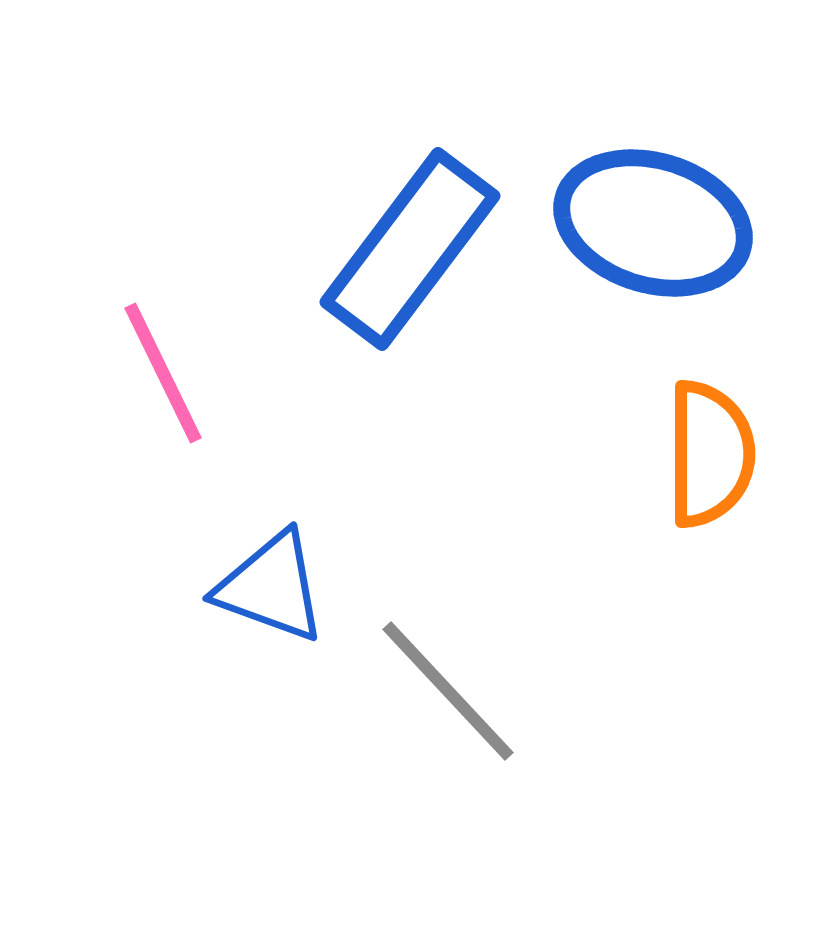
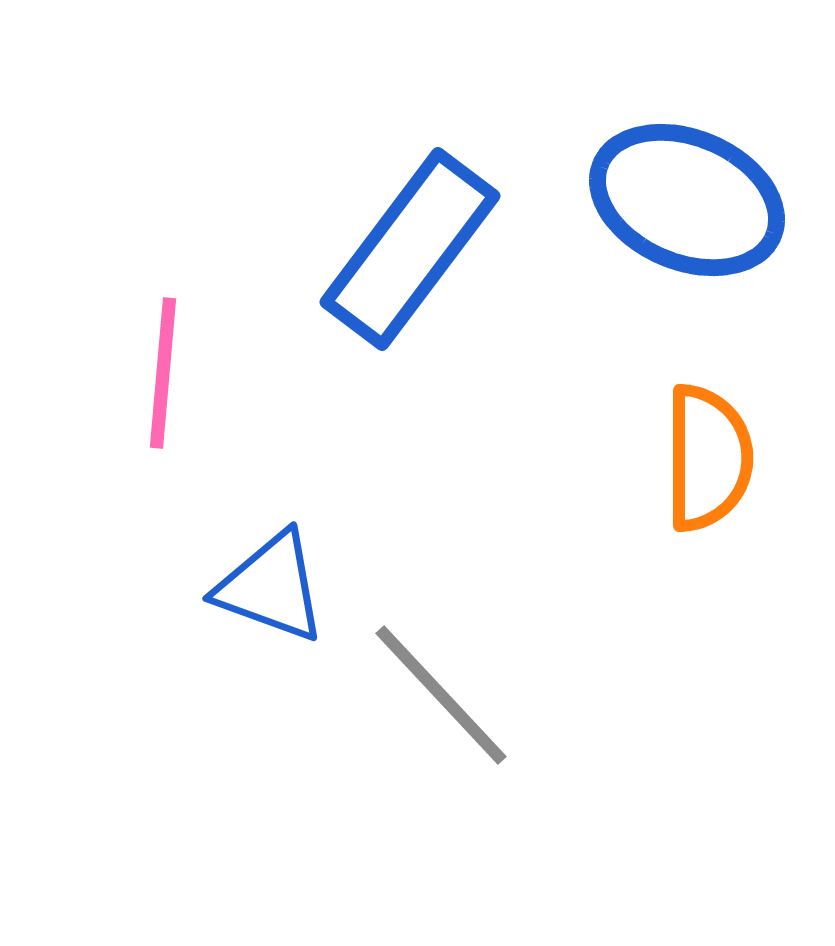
blue ellipse: moved 34 px right, 23 px up; rotated 6 degrees clockwise
pink line: rotated 31 degrees clockwise
orange semicircle: moved 2 px left, 4 px down
gray line: moved 7 px left, 4 px down
